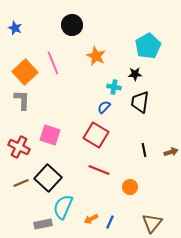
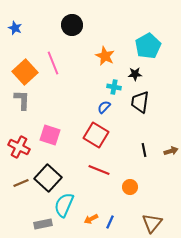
orange star: moved 9 px right
brown arrow: moved 1 px up
cyan semicircle: moved 1 px right, 2 px up
